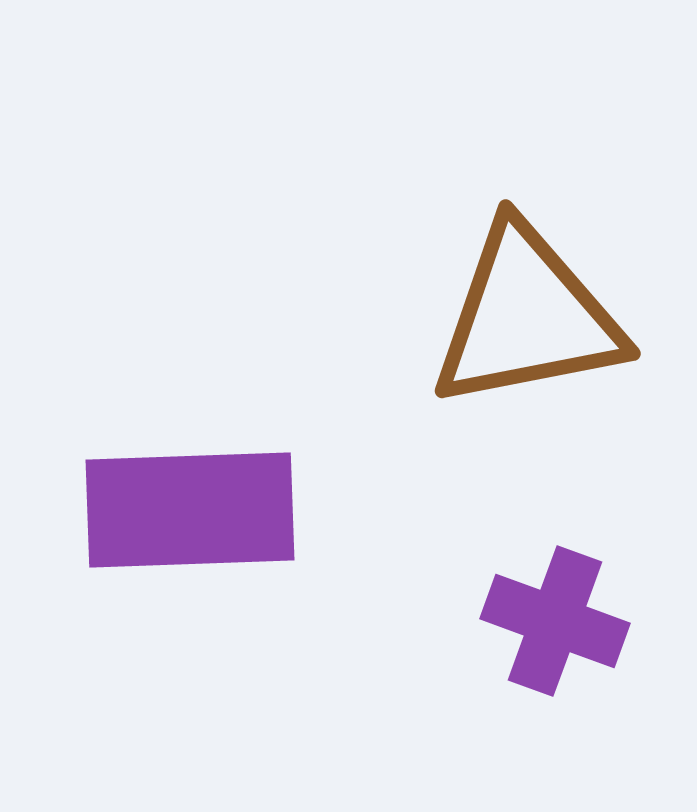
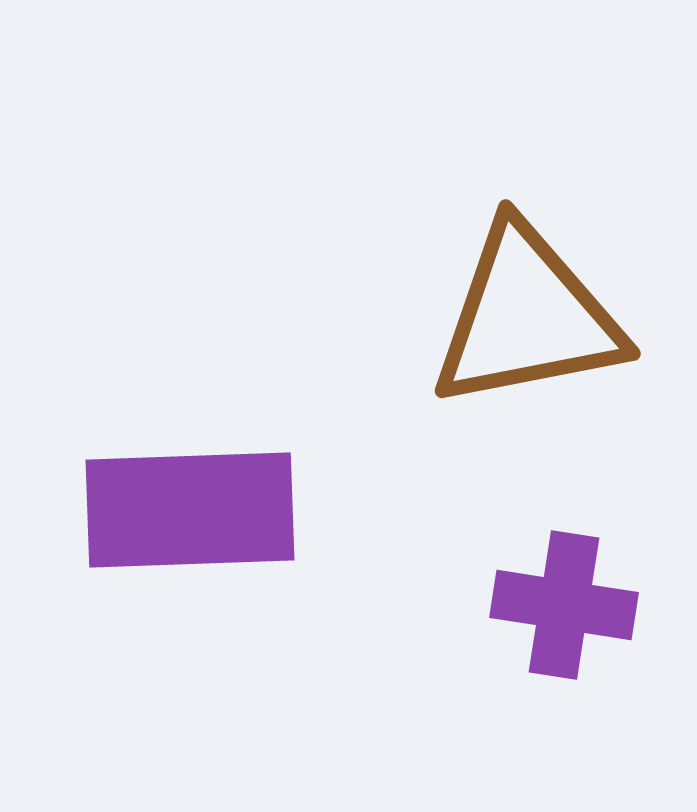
purple cross: moved 9 px right, 16 px up; rotated 11 degrees counterclockwise
